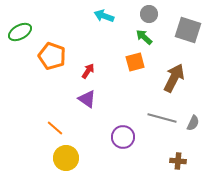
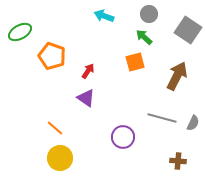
gray square: rotated 16 degrees clockwise
brown arrow: moved 3 px right, 2 px up
purple triangle: moved 1 px left, 1 px up
yellow circle: moved 6 px left
